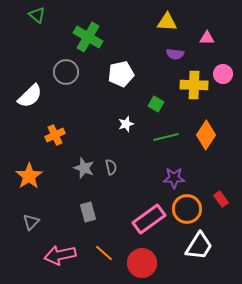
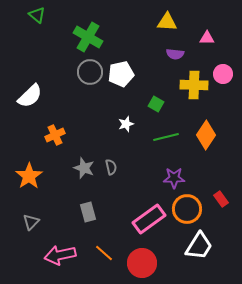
gray circle: moved 24 px right
